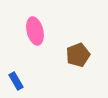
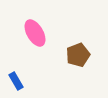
pink ellipse: moved 2 px down; rotated 16 degrees counterclockwise
